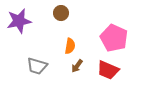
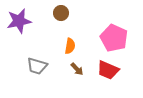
brown arrow: moved 3 px down; rotated 80 degrees counterclockwise
